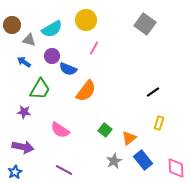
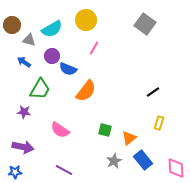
green square: rotated 24 degrees counterclockwise
blue star: rotated 24 degrees clockwise
